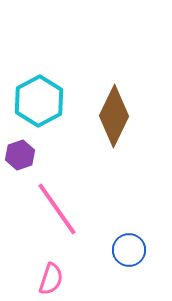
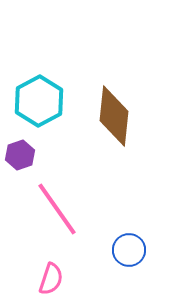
brown diamond: rotated 20 degrees counterclockwise
